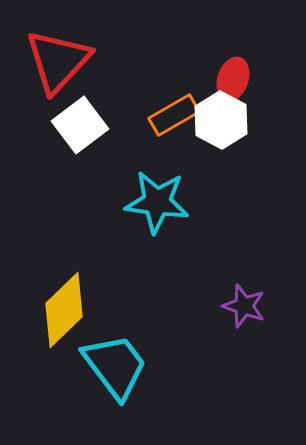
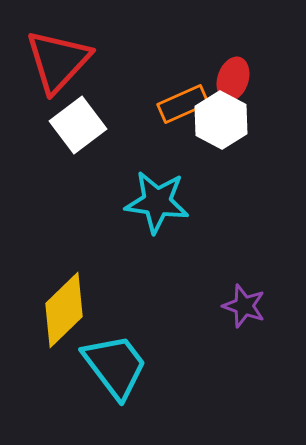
orange rectangle: moved 9 px right, 11 px up; rotated 6 degrees clockwise
white square: moved 2 px left
